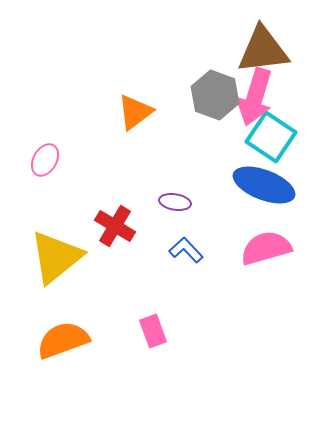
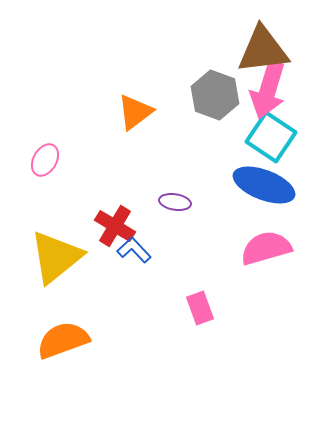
pink arrow: moved 13 px right, 7 px up
blue L-shape: moved 52 px left
pink rectangle: moved 47 px right, 23 px up
